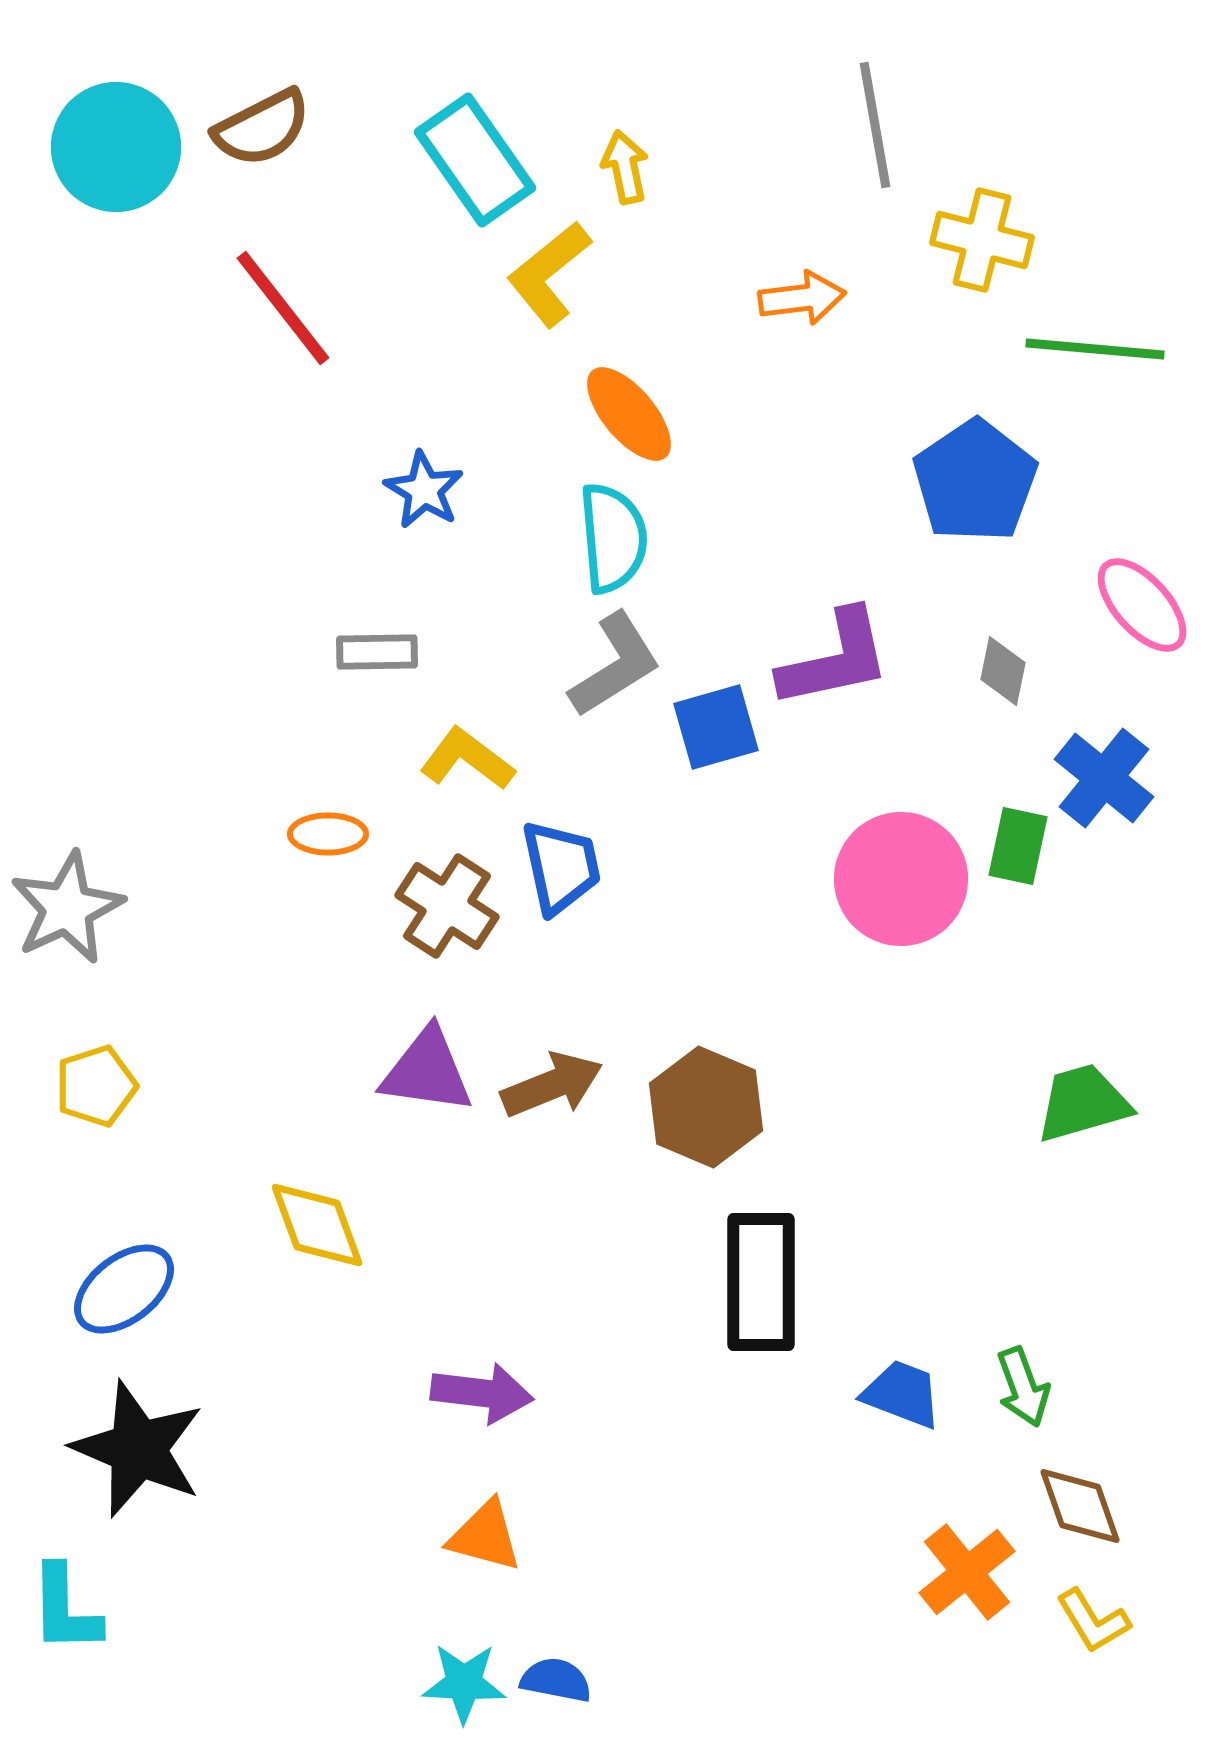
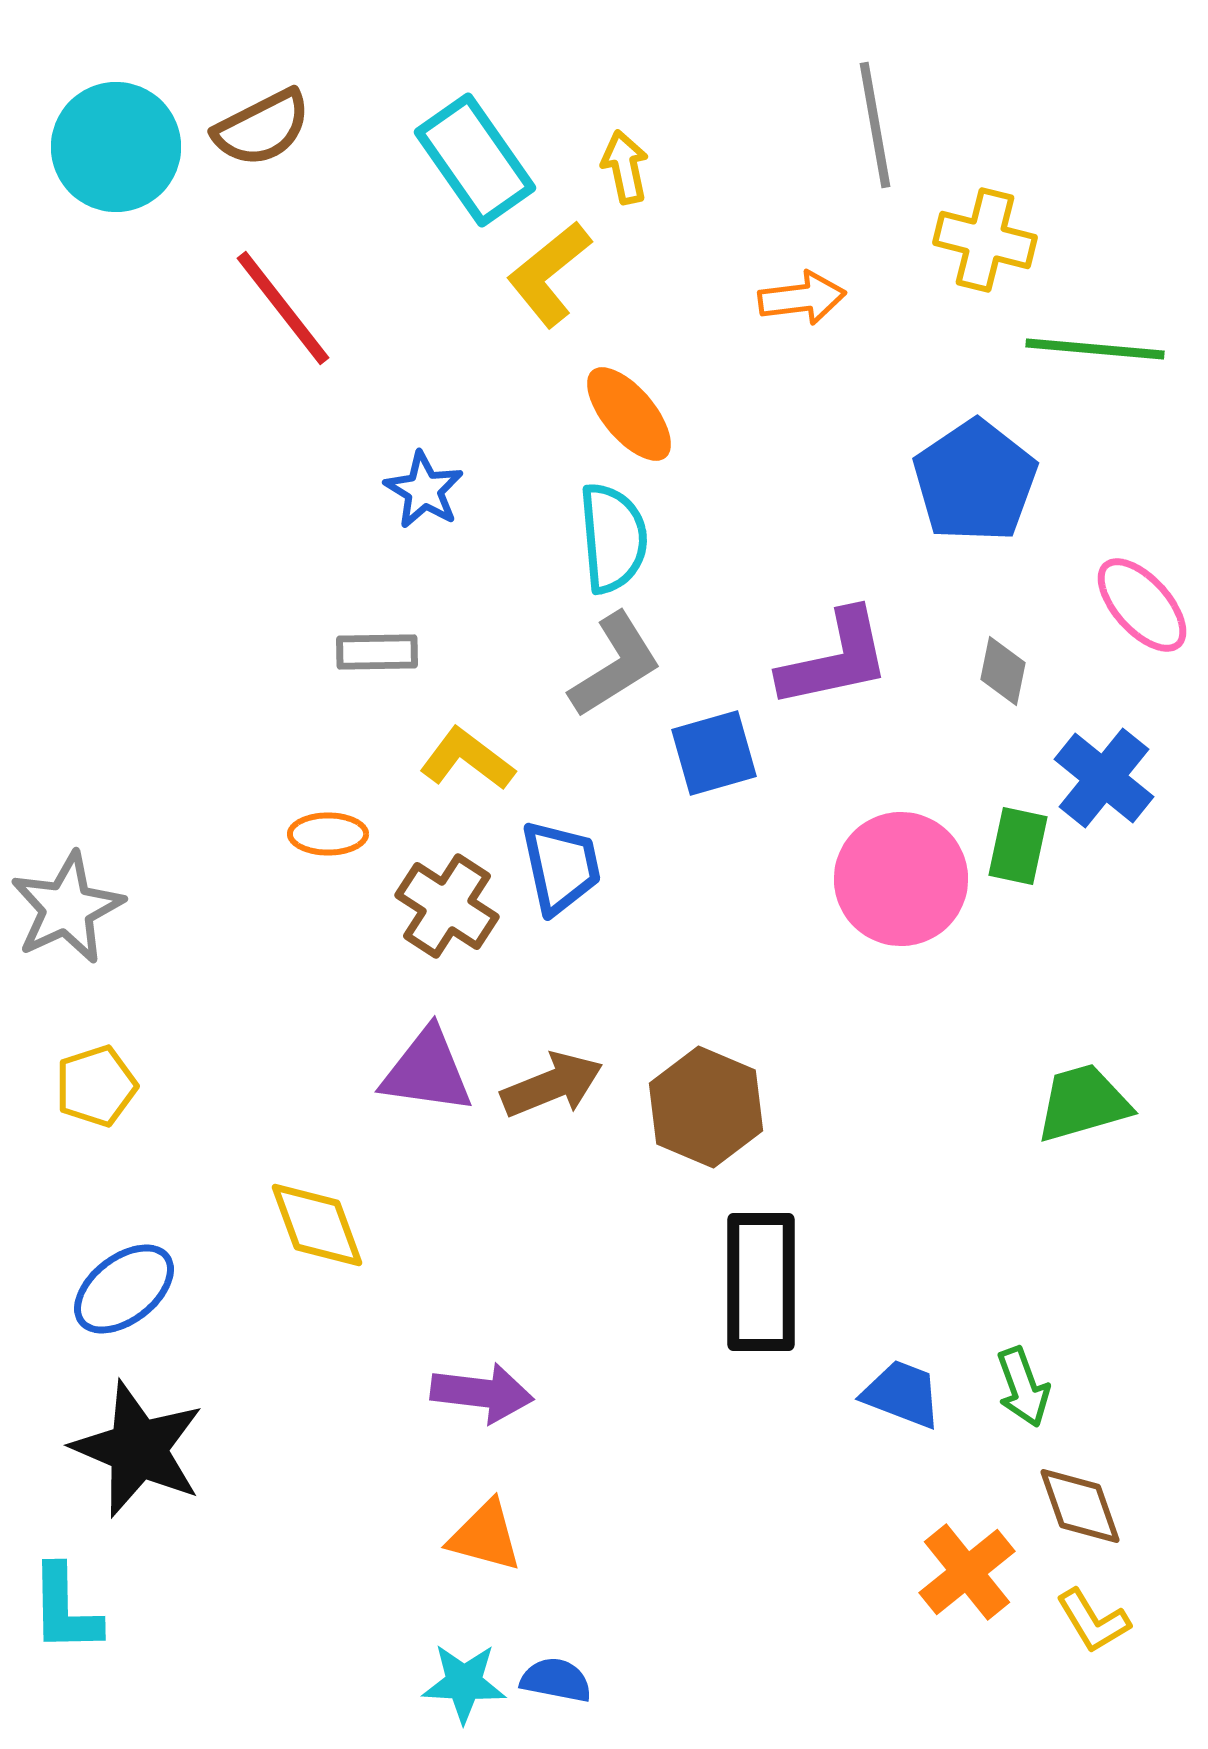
yellow cross at (982, 240): moved 3 px right
blue square at (716, 727): moved 2 px left, 26 px down
